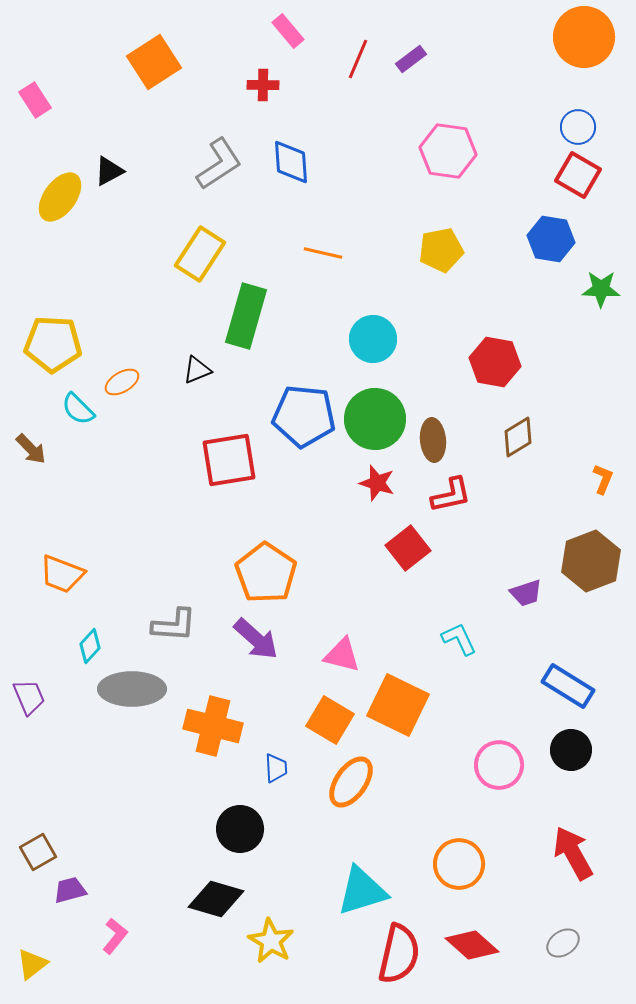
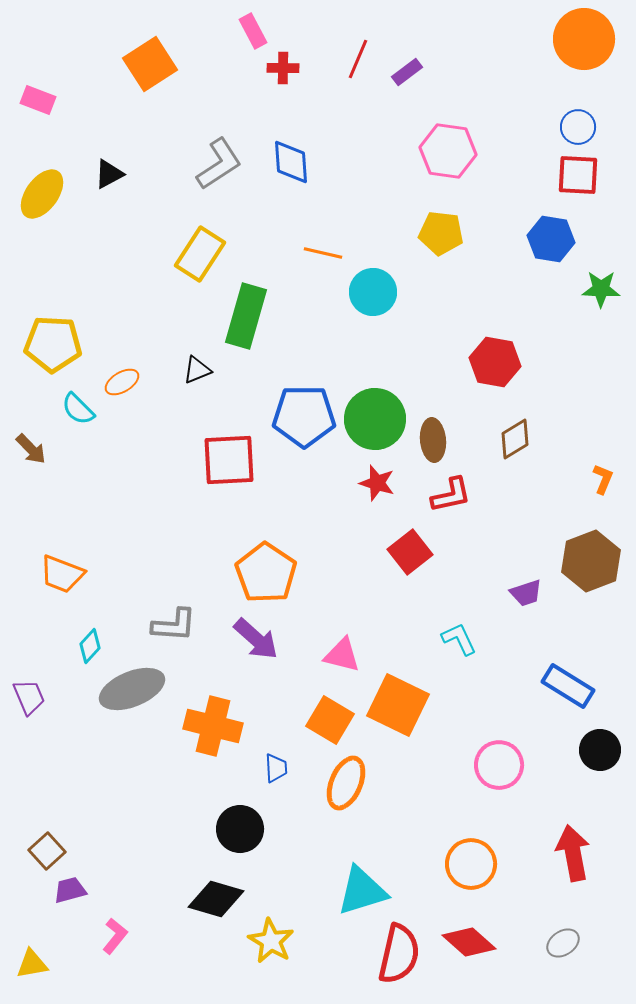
pink rectangle at (288, 31): moved 35 px left; rotated 12 degrees clockwise
orange circle at (584, 37): moved 2 px down
purple rectangle at (411, 59): moved 4 px left, 13 px down
orange square at (154, 62): moved 4 px left, 2 px down
red cross at (263, 85): moved 20 px right, 17 px up
pink rectangle at (35, 100): moved 3 px right; rotated 36 degrees counterclockwise
black triangle at (109, 171): moved 3 px down
red square at (578, 175): rotated 27 degrees counterclockwise
yellow ellipse at (60, 197): moved 18 px left, 3 px up
yellow pentagon at (441, 250): moved 17 px up; rotated 18 degrees clockwise
cyan circle at (373, 339): moved 47 px up
blue pentagon at (304, 416): rotated 6 degrees counterclockwise
brown diamond at (518, 437): moved 3 px left, 2 px down
red square at (229, 460): rotated 6 degrees clockwise
red square at (408, 548): moved 2 px right, 4 px down
gray ellipse at (132, 689): rotated 22 degrees counterclockwise
black circle at (571, 750): moved 29 px right
orange ellipse at (351, 782): moved 5 px left, 1 px down; rotated 12 degrees counterclockwise
brown square at (38, 852): moved 9 px right, 1 px up; rotated 12 degrees counterclockwise
red arrow at (573, 853): rotated 18 degrees clockwise
orange circle at (459, 864): moved 12 px right
red diamond at (472, 945): moved 3 px left, 3 px up
yellow triangle at (32, 964): rotated 28 degrees clockwise
